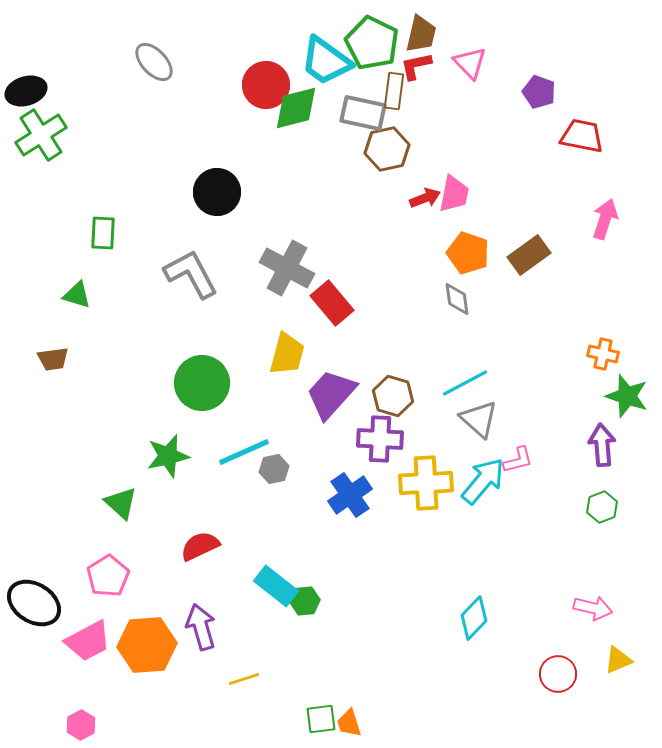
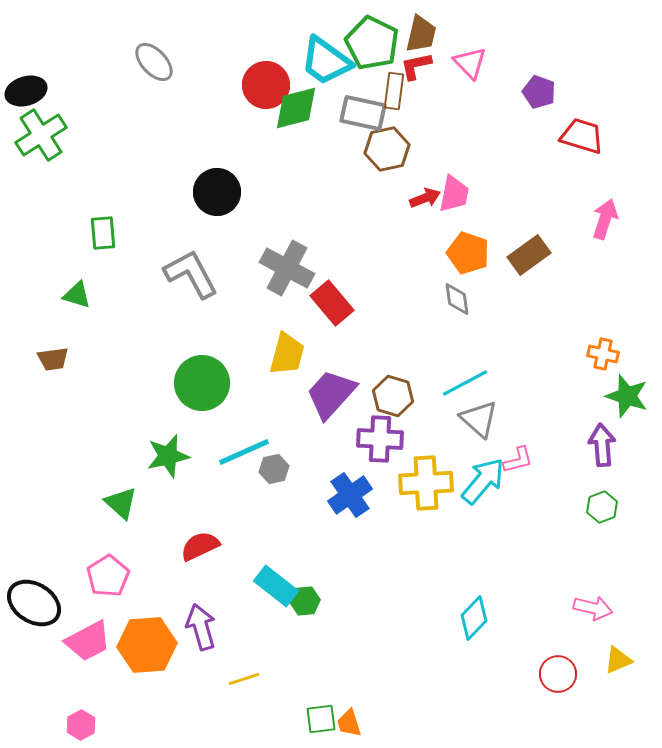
red trapezoid at (582, 136): rotated 6 degrees clockwise
green rectangle at (103, 233): rotated 8 degrees counterclockwise
